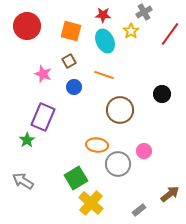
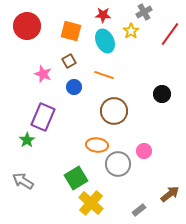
brown circle: moved 6 px left, 1 px down
